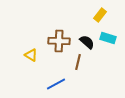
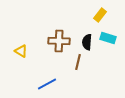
black semicircle: rotated 126 degrees counterclockwise
yellow triangle: moved 10 px left, 4 px up
blue line: moved 9 px left
